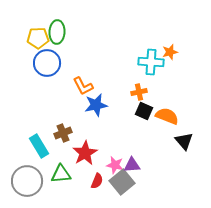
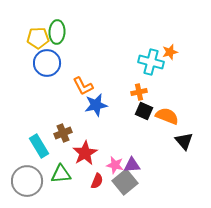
cyan cross: rotated 10 degrees clockwise
gray square: moved 3 px right
